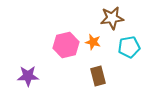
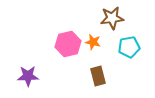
pink hexagon: moved 2 px right, 1 px up
